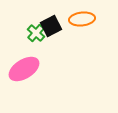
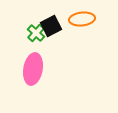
pink ellipse: moved 9 px right; rotated 48 degrees counterclockwise
